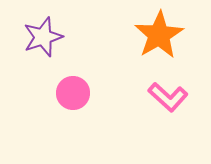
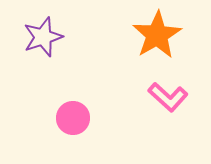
orange star: moved 2 px left
pink circle: moved 25 px down
